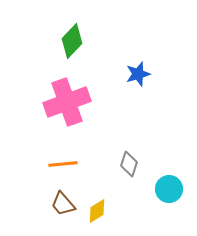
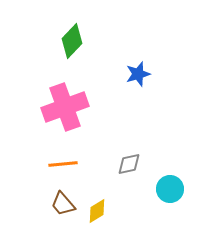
pink cross: moved 2 px left, 5 px down
gray diamond: rotated 60 degrees clockwise
cyan circle: moved 1 px right
